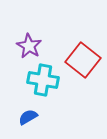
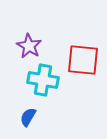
red square: rotated 32 degrees counterclockwise
blue semicircle: rotated 30 degrees counterclockwise
